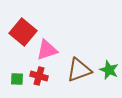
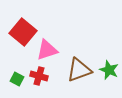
green square: rotated 24 degrees clockwise
